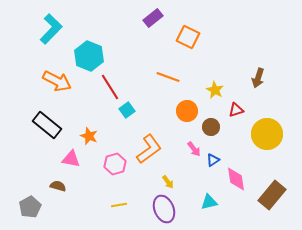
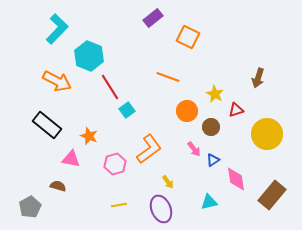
cyan L-shape: moved 6 px right
yellow star: moved 4 px down
purple ellipse: moved 3 px left
